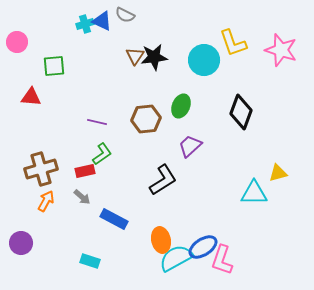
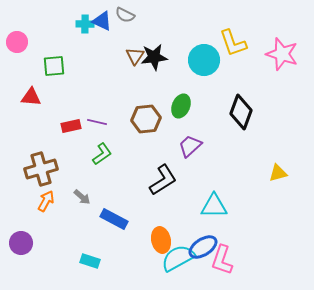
cyan cross: rotated 18 degrees clockwise
pink star: moved 1 px right, 4 px down
red rectangle: moved 14 px left, 45 px up
cyan triangle: moved 40 px left, 13 px down
cyan semicircle: moved 2 px right
